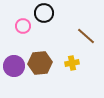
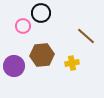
black circle: moved 3 px left
brown hexagon: moved 2 px right, 8 px up
